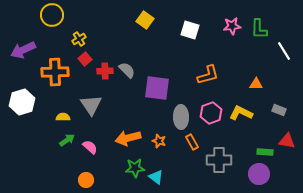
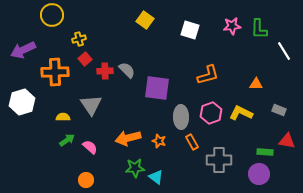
yellow cross: rotated 16 degrees clockwise
